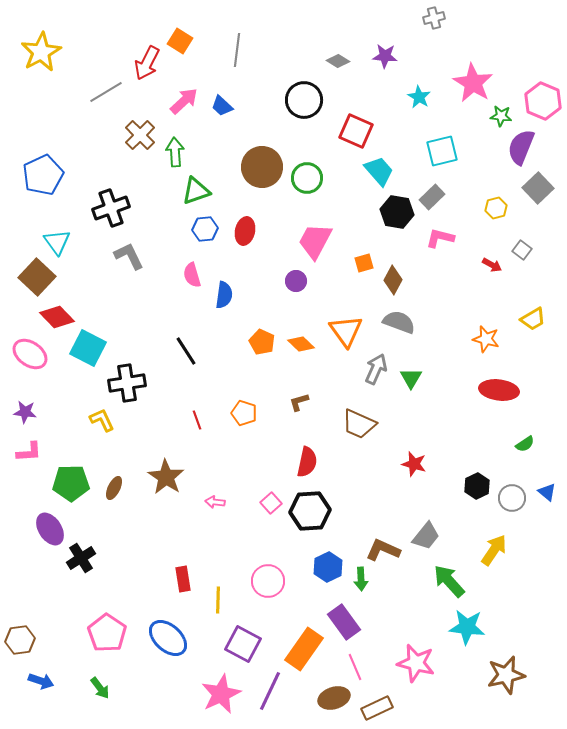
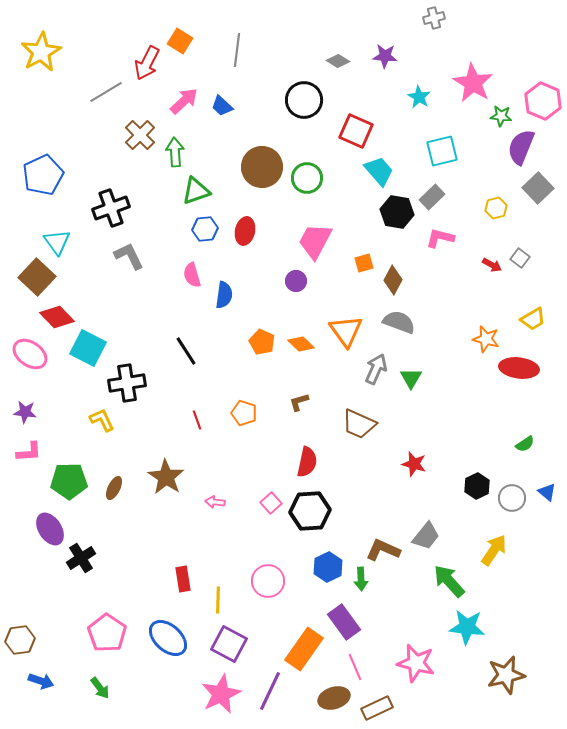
gray square at (522, 250): moved 2 px left, 8 px down
red ellipse at (499, 390): moved 20 px right, 22 px up
green pentagon at (71, 483): moved 2 px left, 2 px up
purple square at (243, 644): moved 14 px left
